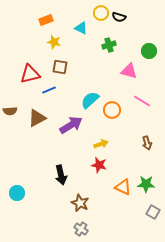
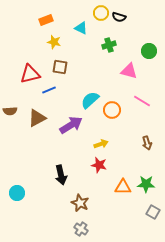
orange triangle: rotated 24 degrees counterclockwise
